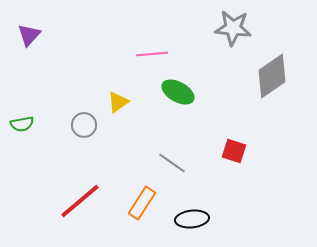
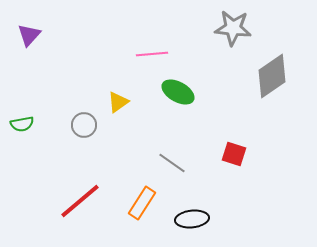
red square: moved 3 px down
